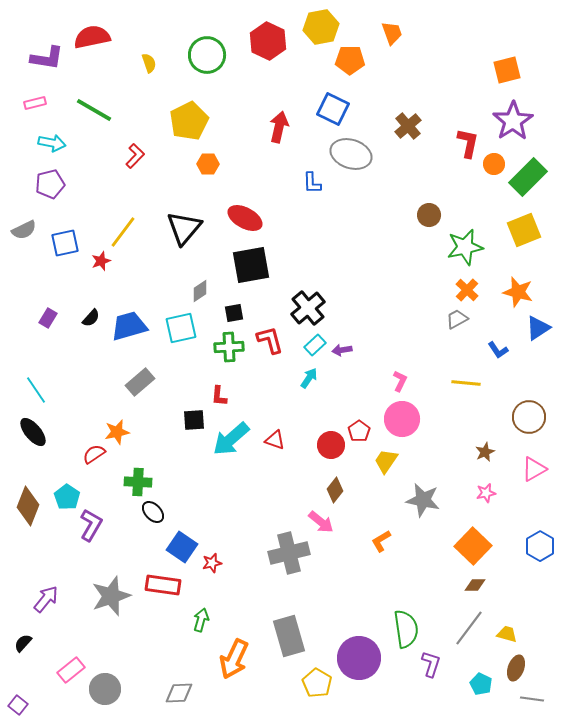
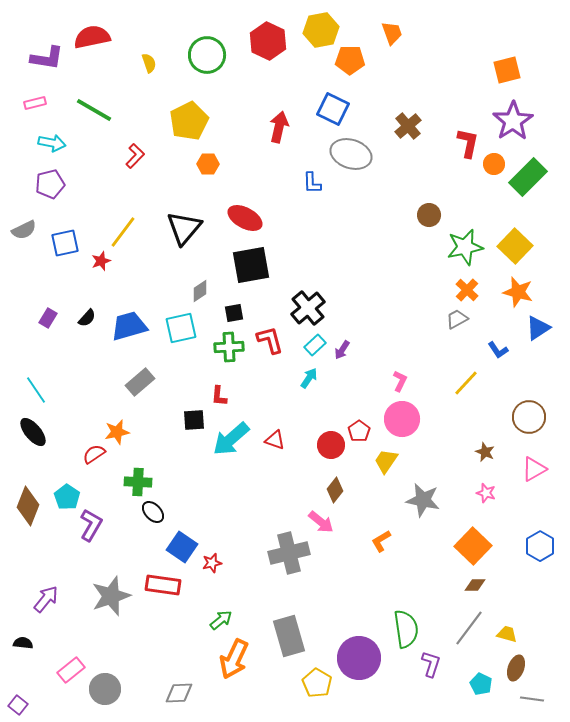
yellow hexagon at (321, 27): moved 3 px down
yellow square at (524, 230): moved 9 px left, 16 px down; rotated 24 degrees counterclockwise
black semicircle at (91, 318): moved 4 px left
purple arrow at (342, 350): rotated 48 degrees counterclockwise
yellow line at (466, 383): rotated 52 degrees counterclockwise
brown star at (485, 452): rotated 24 degrees counterclockwise
pink star at (486, 493): rotated 30 degrees clockwise
green arrow at (201, 620): moved 20 px right; rotated 35 degrees clockwise
black semicircle at (23, 643): rotated 54 degrees clockwise
